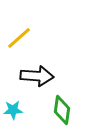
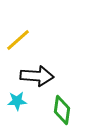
yellow line: moved 1 px left, 2 px down
cyan star: moved 4 px right, 9 px up
